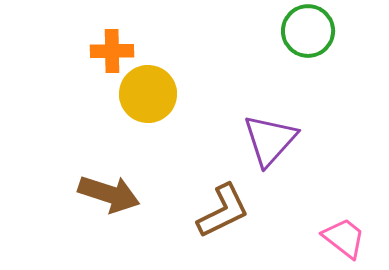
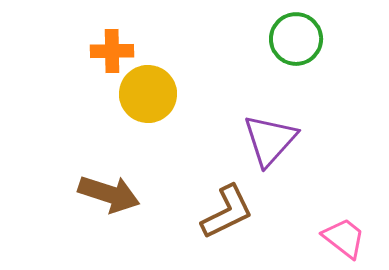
green circle: moved 12 px left, 8 px down
brown L-shape: moved 4 px right, 1 px down
